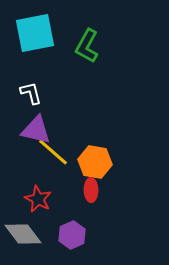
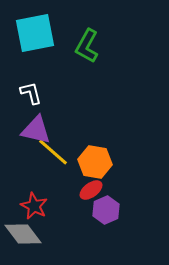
red ellipse: rotated 55 degrees clockwise
red star: moved 4 px left, 7 px down
purple hexagon: moved 34 px right, 25 px up
